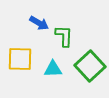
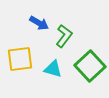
green L-shape: rotated 35 degrees clockwise
yellow square: rotated 8 degrees counterclockwise
cyan triangle: rotated 18 degrees clockwise
